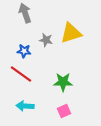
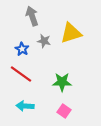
gray arrow: moved 7 px right, 3 px down
gray star: moved 2 px left, 1 px down
blue star: moved 2 px left, 2 px up; rotated 24 degrees clockwise
green star: moved 1 px left
pink square: rotated 32 degrees counterclockwise
